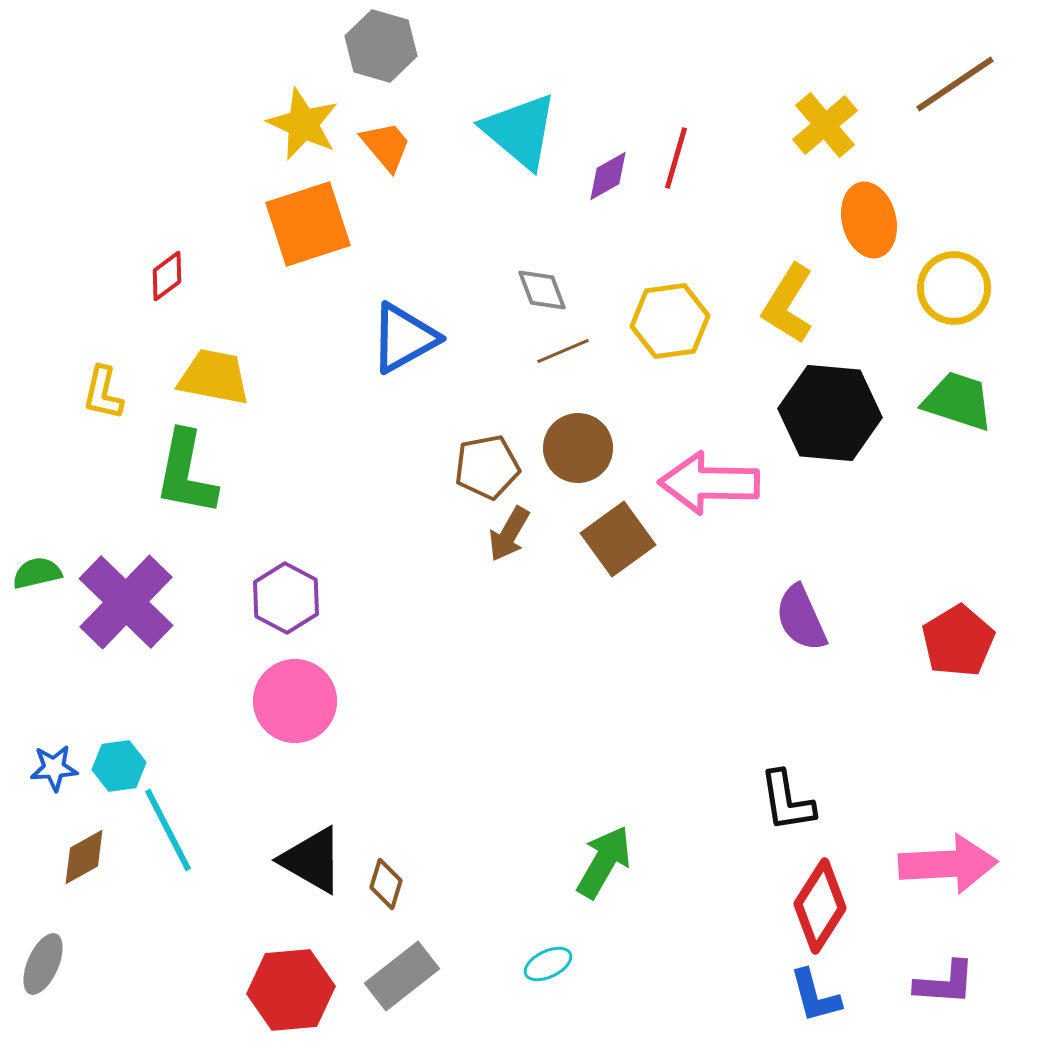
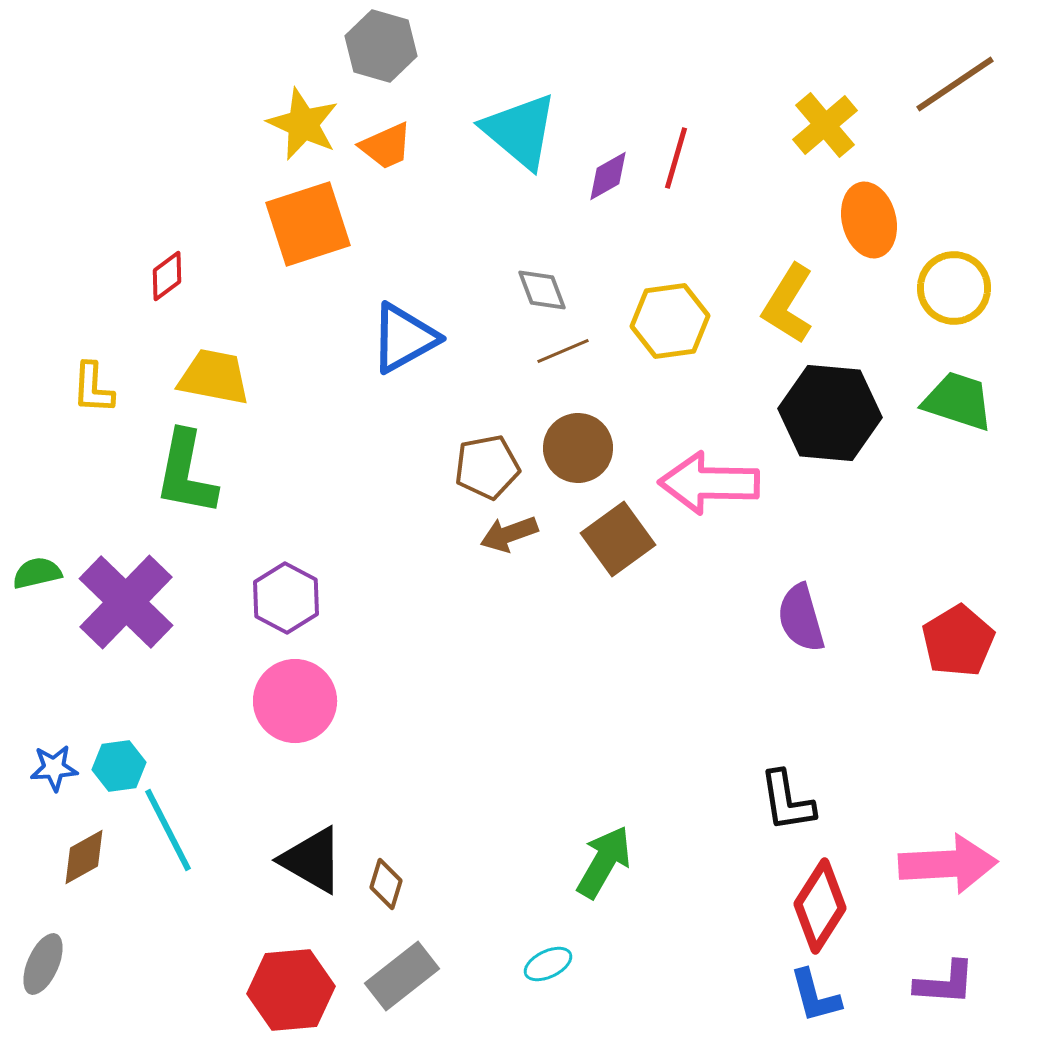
orange trapezoid at (386, 146): rotated 106 degrees clockwise
yellow L-shape at (103, 393): moved 10 px left, 5 px up; rotated 10 degrees counterclockwise
brown arrow at (509, 534): rotated 40 degrees clockwise
purple semicircle at (801, 618): rotated 8 degrees clockwise
